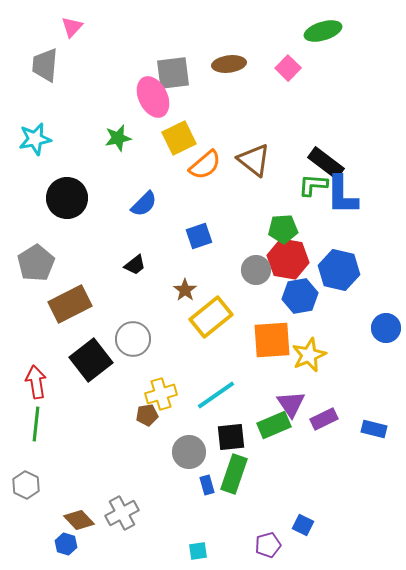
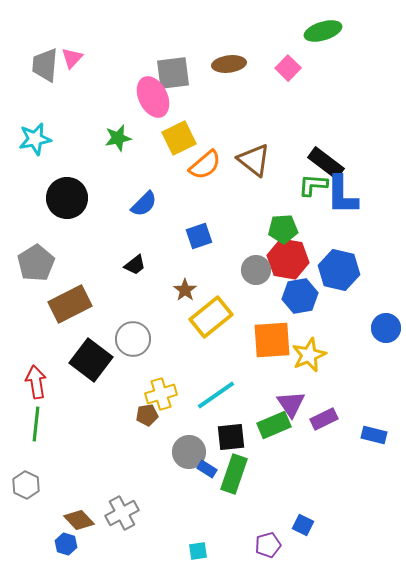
pink triangle at (72, 27): moved 31 px down
black square at (91, 360): rotated 15 degrees counterclockwise
blue rectangle at (374, 429): moved 6 px down
blue rectangle at (207, 485): moved 16 px up; rotated 42 degrees counterclockwise
